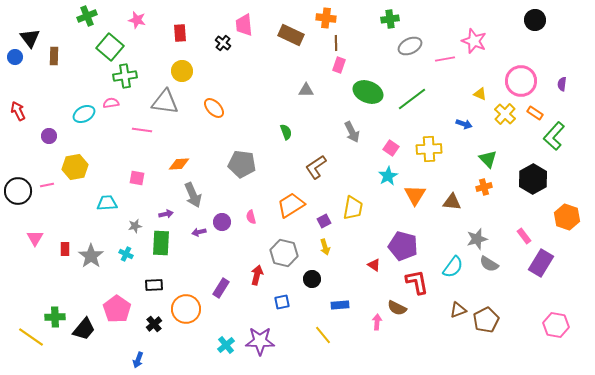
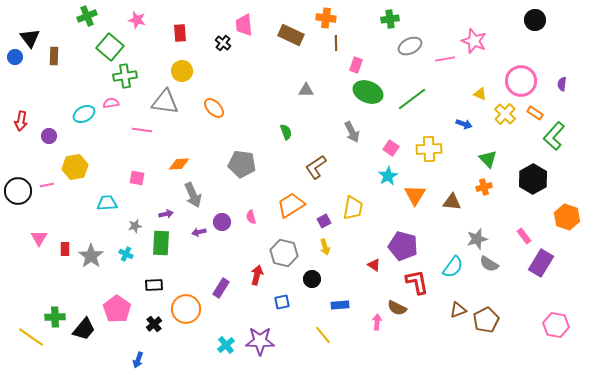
pink rectangle at (339, 65): moved 17 px right
red arrow at (18, 111): moved 3 px right, 10 px down; rotated 144 degrees counterclockwise
pink triangle at (35, 238): moved 4 px right
